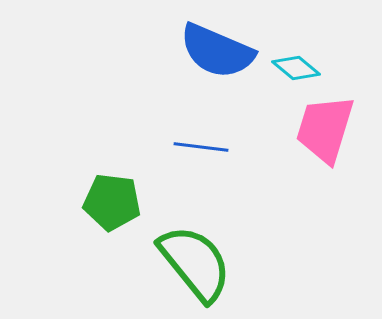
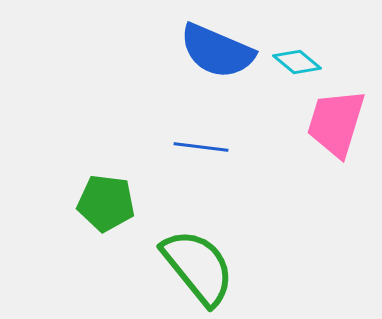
cyan diamond: moved 1 px right, 6 px up
pink trapezoid: moved 11 px right, 6 px up
green pentagon: moved 6 px left, 1 px down
green semicircle: moved 3 px right, 4 px down
